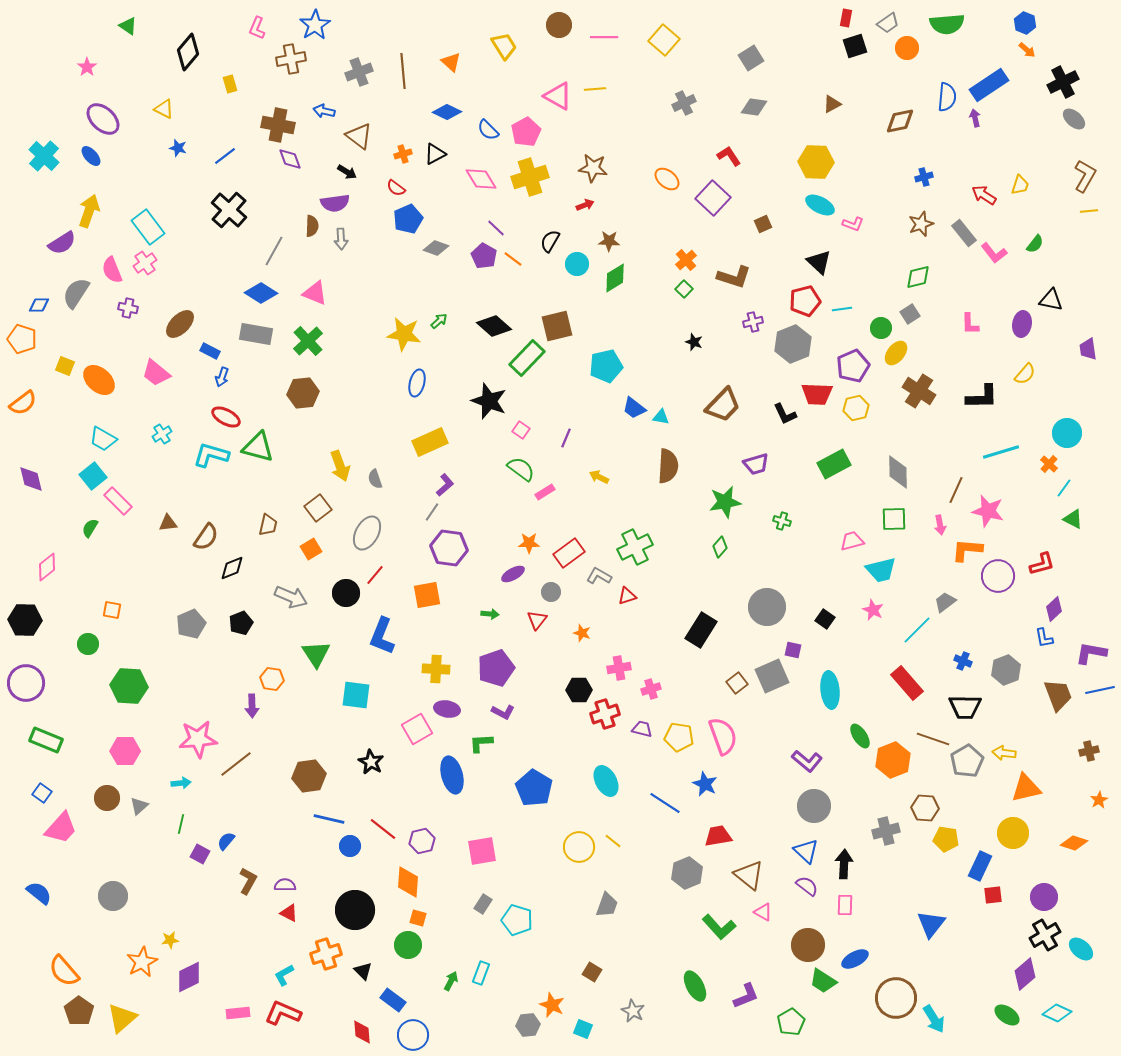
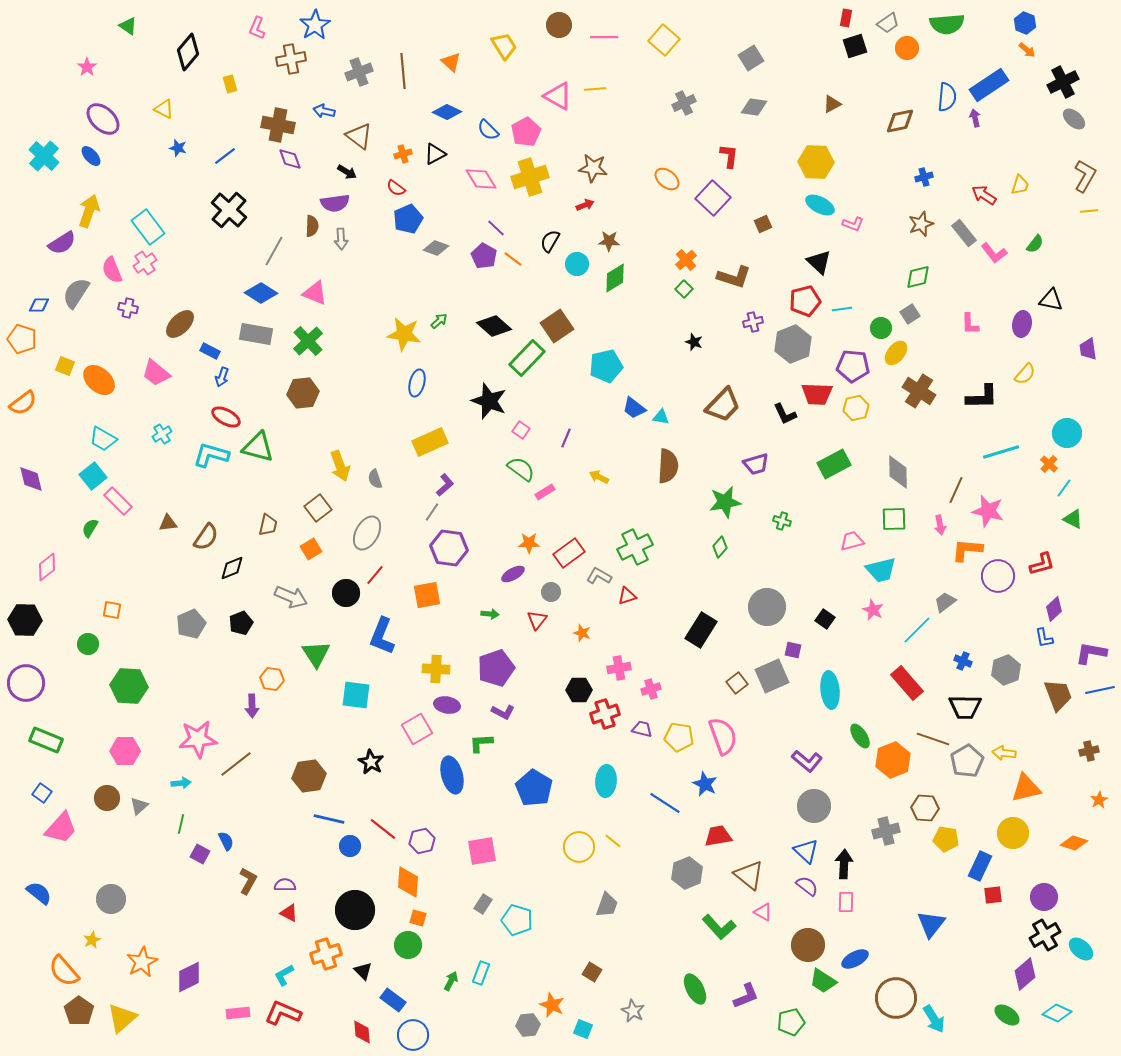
red L-shape at (729, 156): rotated 40 degrees clockwise
brown square at (557, 326): rotated 20 degrees counterclockwise
purple pentagon at (853, 366): rotated 28 degrees clockwise
purple ellipse at (447, 709): moved 4 px up
cyan ellipse at (606, 781): rotated 32 degrees clockwise
blue semicircle at (226, 841): rotated 114 degrees clockwise
gray circle at (113, 896): moved 2 px left, 3 px down
pink rectangle at (845, 905): moved 1 px right, 3 px up
yellow star at (170, 940): moved 78 px left; rotated 18 degrees counterclockwise
green ellipse at (695, 986): moved 3 px down
green pentagon at (791, 1022): rotated 16 degrees clockwise
